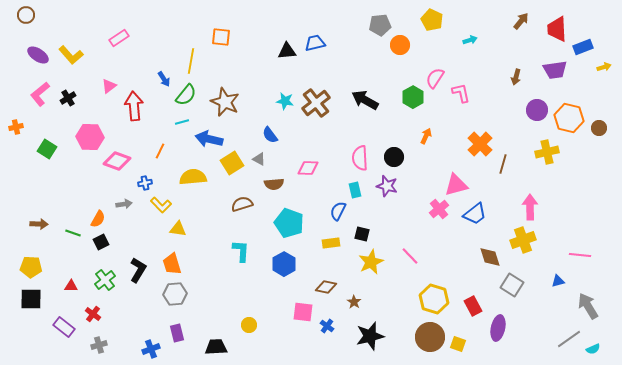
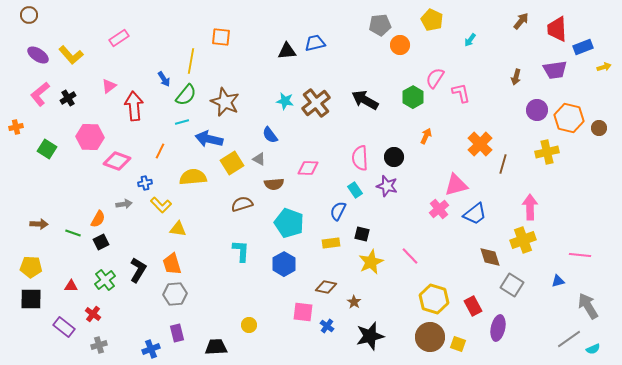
brown circle at (26, 15): moved 3 px right
cyan arrow at (470, 40): rotated 144 degrees clockwise
cyan rectangle at (355, 190): rotated 21 degrees counterclockwise
